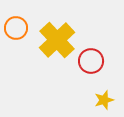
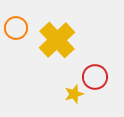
red circle: moved 4 px right, 16 px down
yellow star: moved 30 px left, 6 px up
